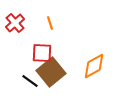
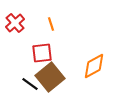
orange line: moved 1 px right, 1 px down
red square: rotated 10 degrees counterclockwise
brown square: moved 1 px left, 5 px down
black line: moved 3 px down
